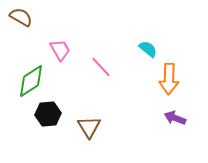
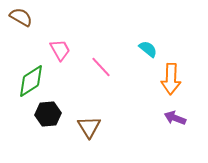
orange arrow: moved 2 px right
